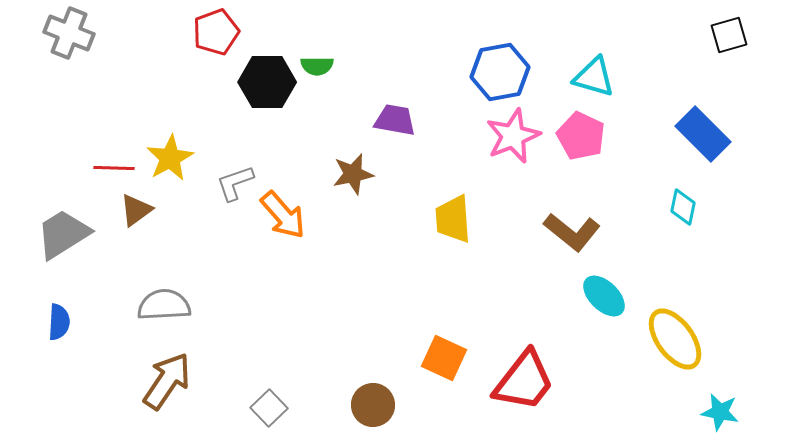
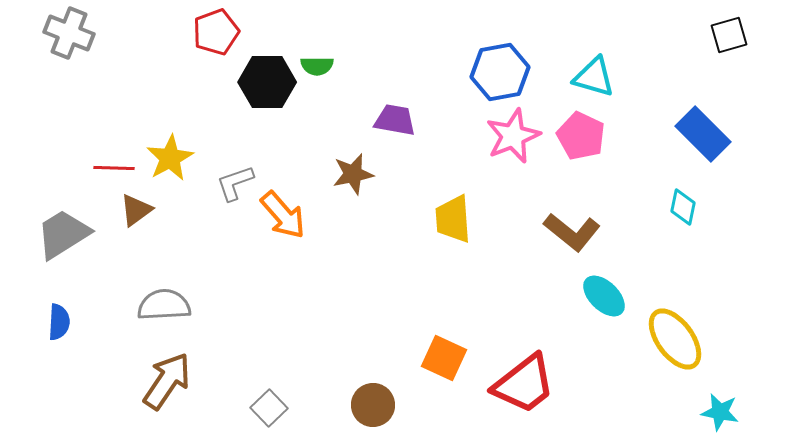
red trapezoid: moved 3 px down; rotated 14 degrees clockwise
